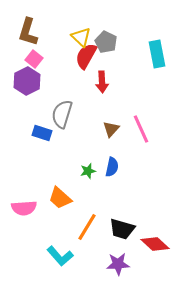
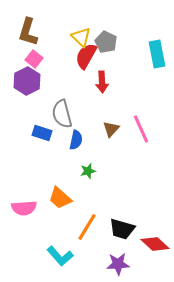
gray semicircle: rotated 32 degrees counterclockwise
blue semicircle: moved 36 px left, 27 px up
